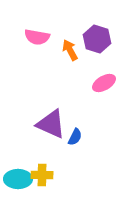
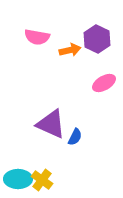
purple hexagon: rotated 8 degrees clockwise
orange arrow: rotated 105 degrees clockwise
yellow cross: moved 5 px down; rotated 35 degrees clockwise
